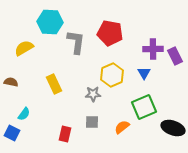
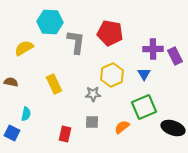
blue triangle: moved 1 px down
cyan semicircle: moved 2 px right; rotated 24 degrees counterclockwise
